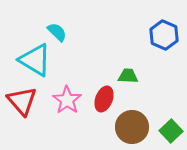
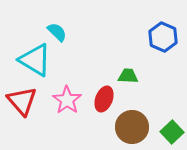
blue hexagon: moved 1 px left, 2 px down
green square: moved 1 px right, 1 px down
